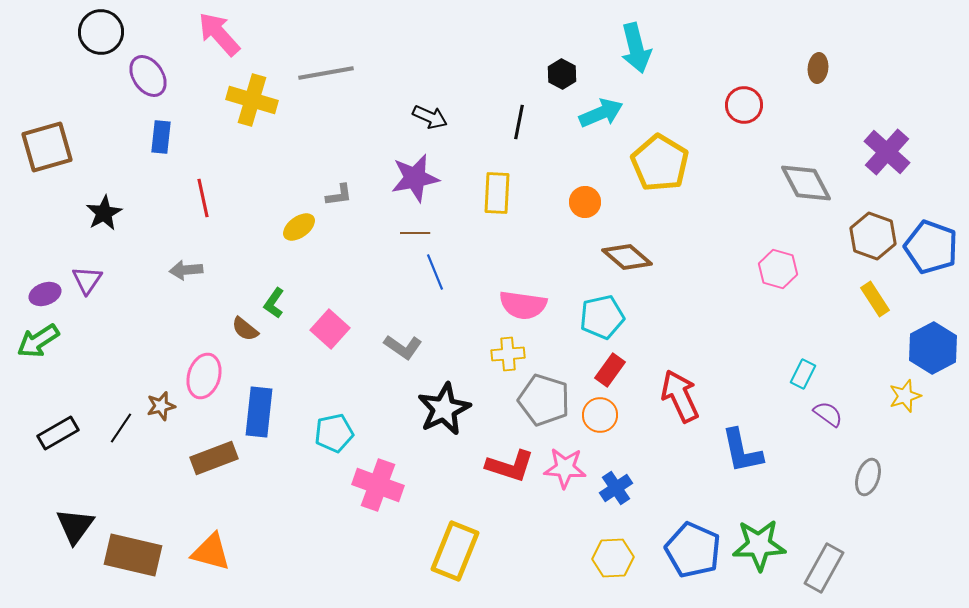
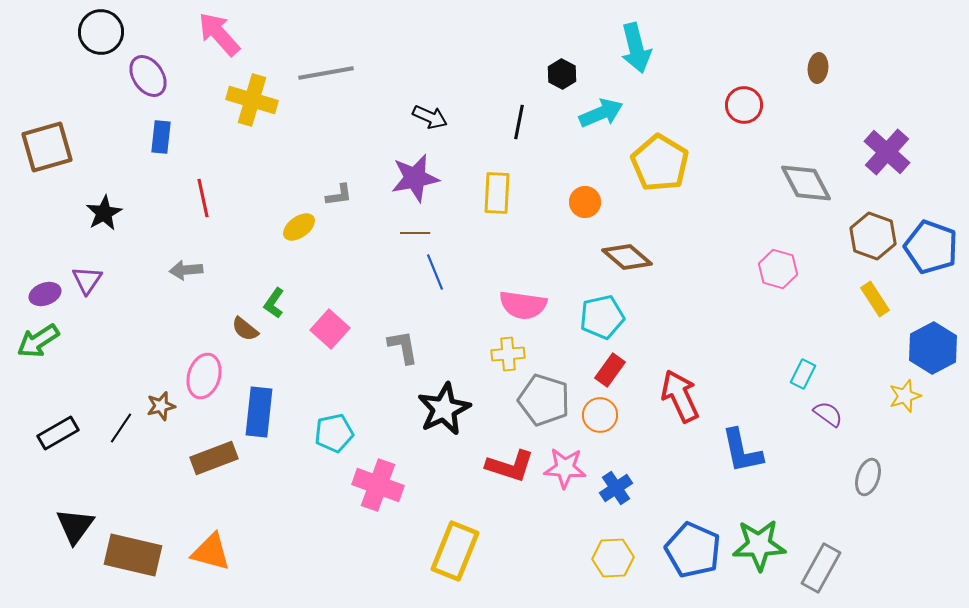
gray L-shape at (403, 347): rotated 135 degrees counterclockwise
gray rectangle at (824, 568): moved 3 px left
